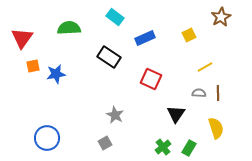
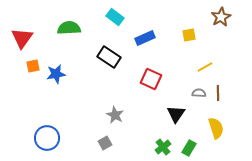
yellow square: rotated 16 degrees clockwise
